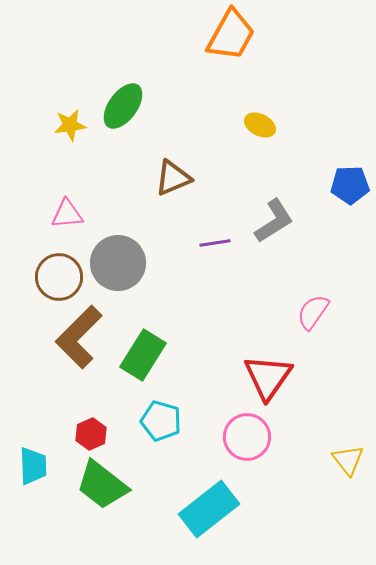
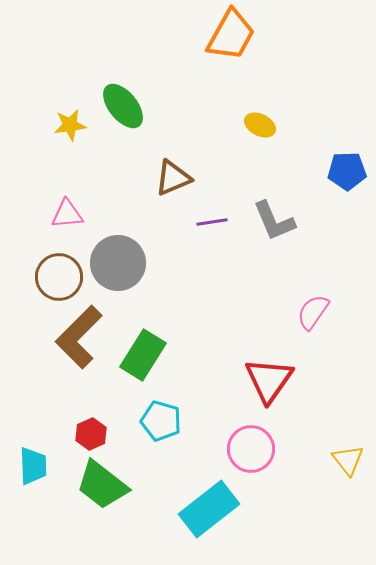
green ellipse: rotated 75 degrees counterclockwise
blue pentagon: moved 3 px left, 14 px up
gray L-shape: rotated 99 degrees clockwise
purple line: moved 3 px left, 21 px up
red triangle: moved 1 px right, 3 px down
pink circle: moved 4 px right, 12 px down
